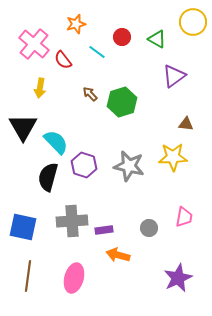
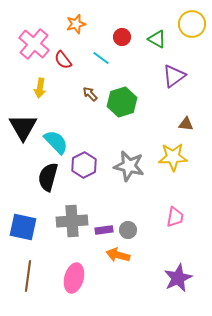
yellow circle: moved 1 px left, 2 px down
cyan line: moved 4 px right, 6 px down
purple hexagon: rotated 15 degrees clockwise
pink trapezoid: moved 9 px left
gray circle: moved 21 px left, 2 px down
